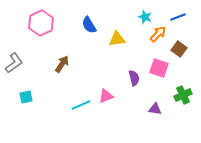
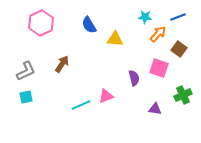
cyan star: rotated 16 degrees counterclockwise
yellow triangle: moved 2 px left; rotated 12 degrees clockwise
gray L-shape: moved 12 px right, 8 px down; rotated 10 degrees clockwise
